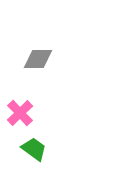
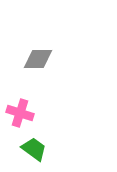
pink cross: rotated 28 degrees counterclockwise
